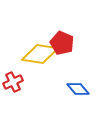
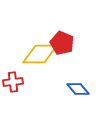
yellow diamond: rotated 9 degrees counterclockwise
red cross: rotated 18 degrees clockwise
